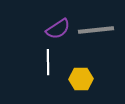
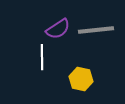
white line: moved 6 px left, 5 px up
yellow hexagon: rotated 15 degrees clockwise
